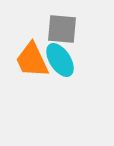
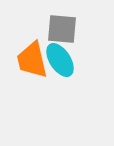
orange trapezoid: rotated 12 degrees clockwise
